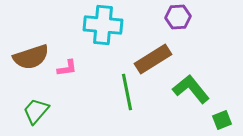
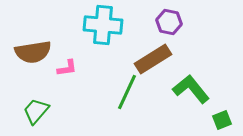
purple hexagon: moved 9 px left, 5 px down; rotated 15 degrees clockwise
brown semicircle: moved 2 px right, 5 px up; rotated 9 degrees clockwise
green line: rotated 36 degrees clockwise
